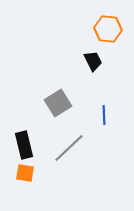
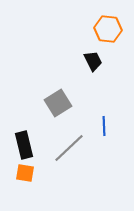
blue line: moved 11 px down
